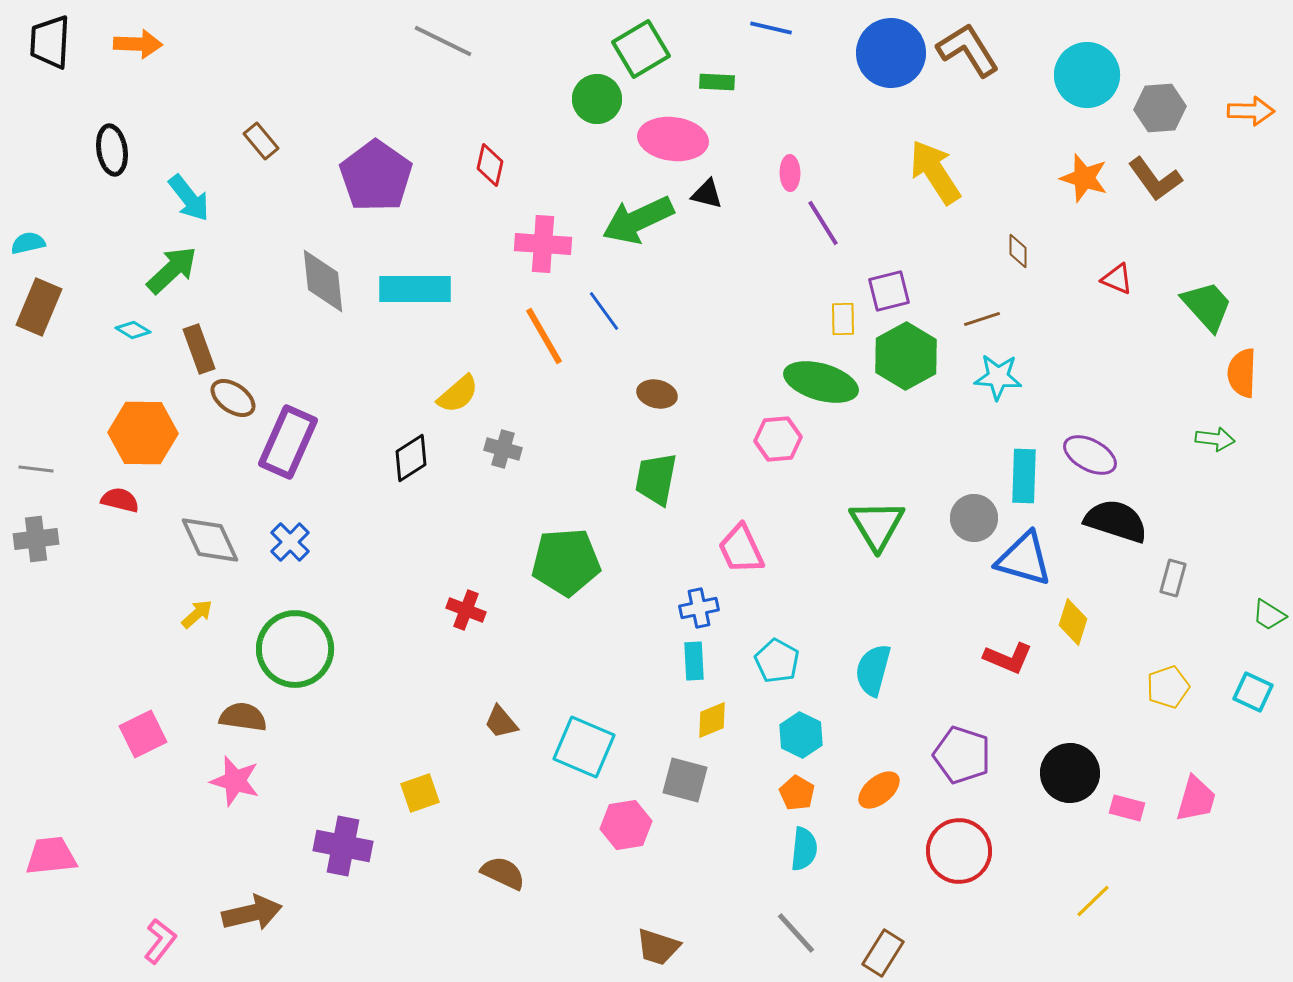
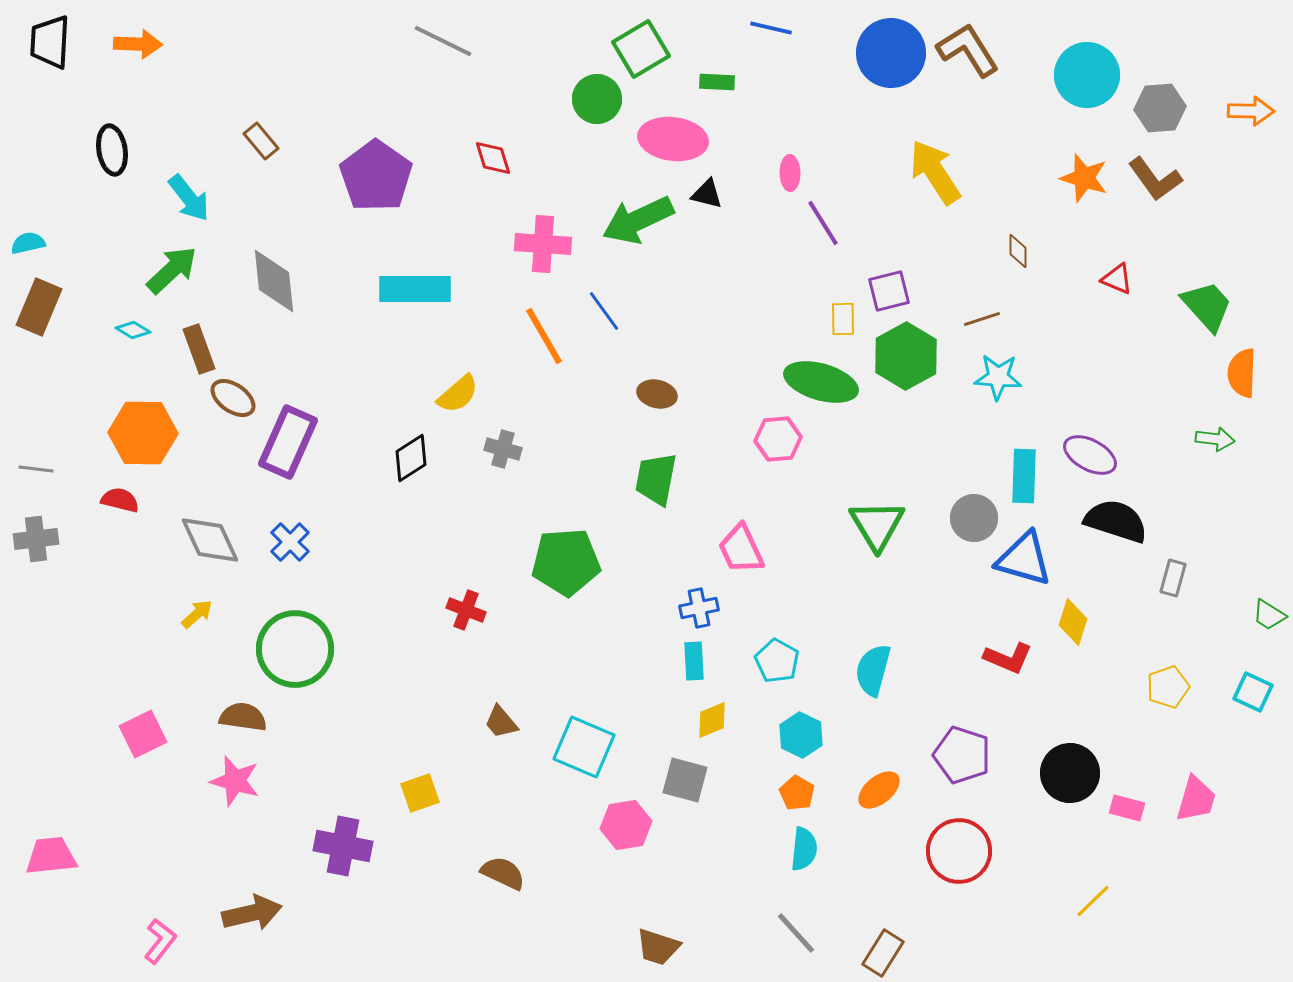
red diamond at (490, 165): moved 3 px right, 7 px up; rotated 30 degrees counterclockwise
gray diamond at (323, 281): moved 49 px left
